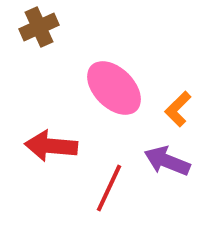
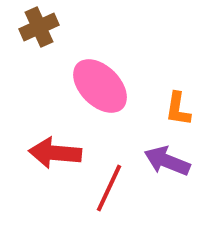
pink ellipse: moved 14 px left, 2 px up
orange L-shape: rotated 36 degrees counterclockwise
red arrow: moved 4 px right, 7 px down
